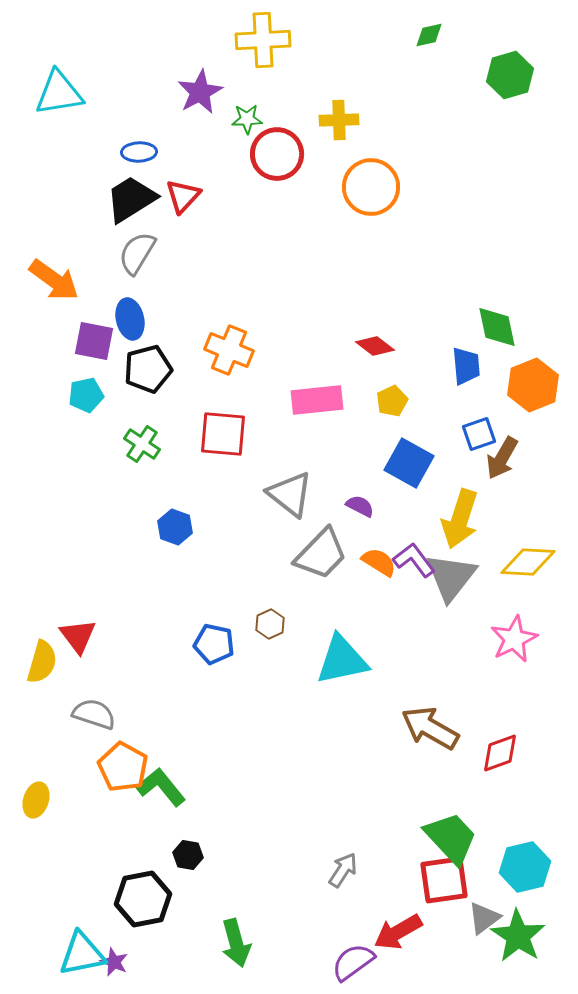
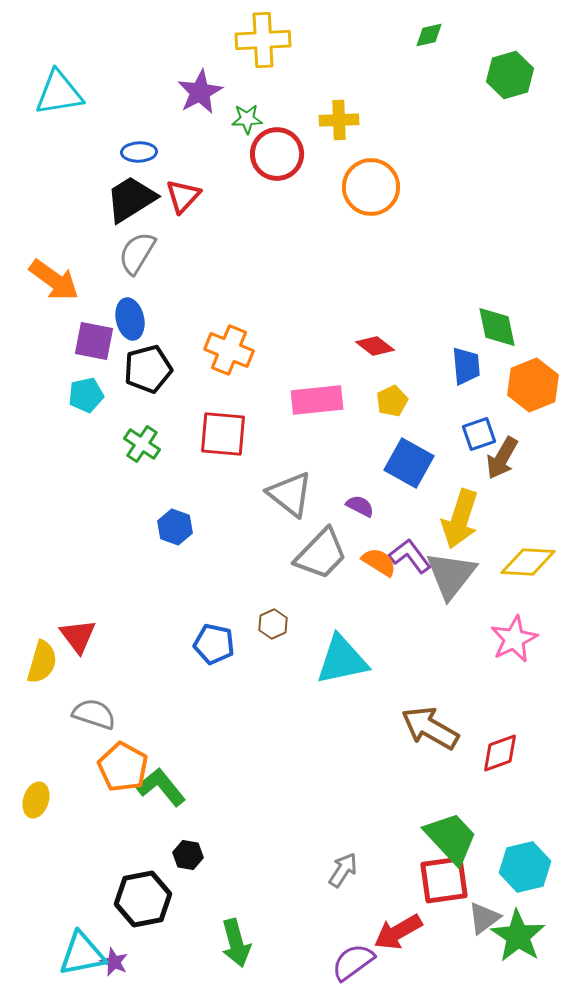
purple L-shape at (414, 560): moved 4 px left, 4 px up
gray triangle at (451, 577): moved 2 px up
brown hexagon at (270, 624): moved 3 px right
